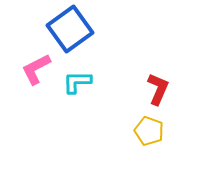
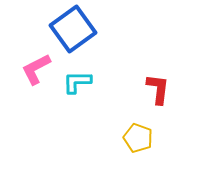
blue square: moved 3 px right
red L-shape: rotated 16 degrees counterclockwise
yellow pentagon: moved 11 px left, 7 px down
